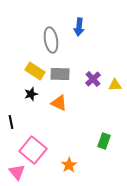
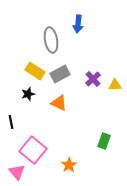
blue arrow: moved 1 px left, 3 px up
gray rectangle: rotated 30 degrees counterclockwise
black star: moved 3 px left
